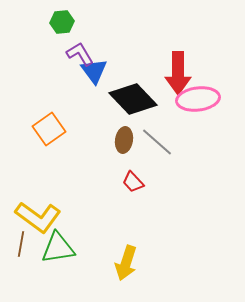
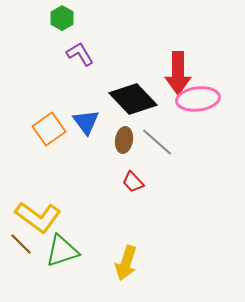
green hexagon: moved 4 px up; rotated 25 degrees counterclockwise
blue triangle: moved 8 px left, 51 px down
brown line: rotated 55 degrees counterclockwise
green triangle: moved 4 px right, 3 px down; rotated 9 degrees counterclockwise
